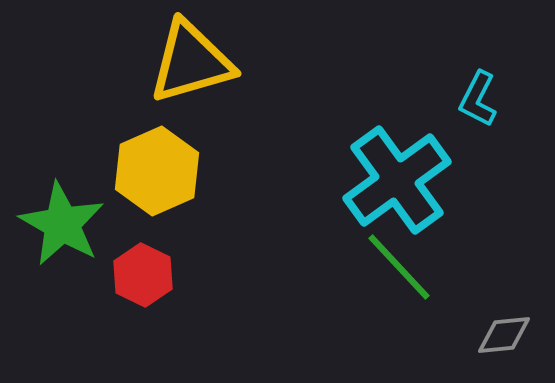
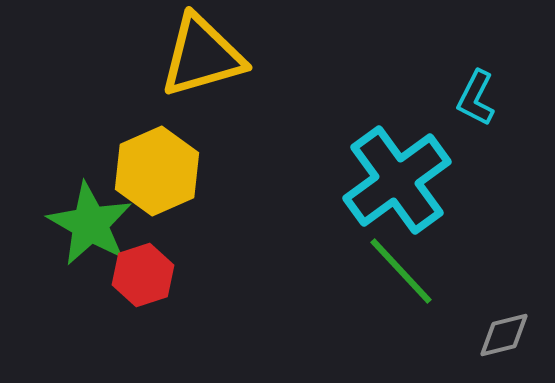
yellow triangle: moved 11 px right, 6 px up
cyan L-shape: moved 2 px left, 1 px up
green star: moved 28 px right
green line: moved 2 px right, 4 px down
red hexagon: rotated 16 degrees clockwise
gray diamond: rotated 8 degrees counterclockwise
